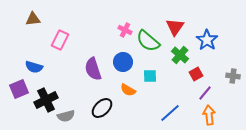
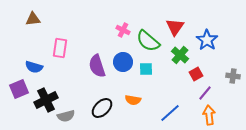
pink cross: moved 2 px left
pink rectangle: moved 8 px down; rotated 18 degrees counterclockwise
purple semicircle: moved 4 px right, 3 px up
cyan square: moved 4 px left, 7 px up
orange semicircle: moved 5 px right, 10 px down; rotated 21 degrees counterclockwise
